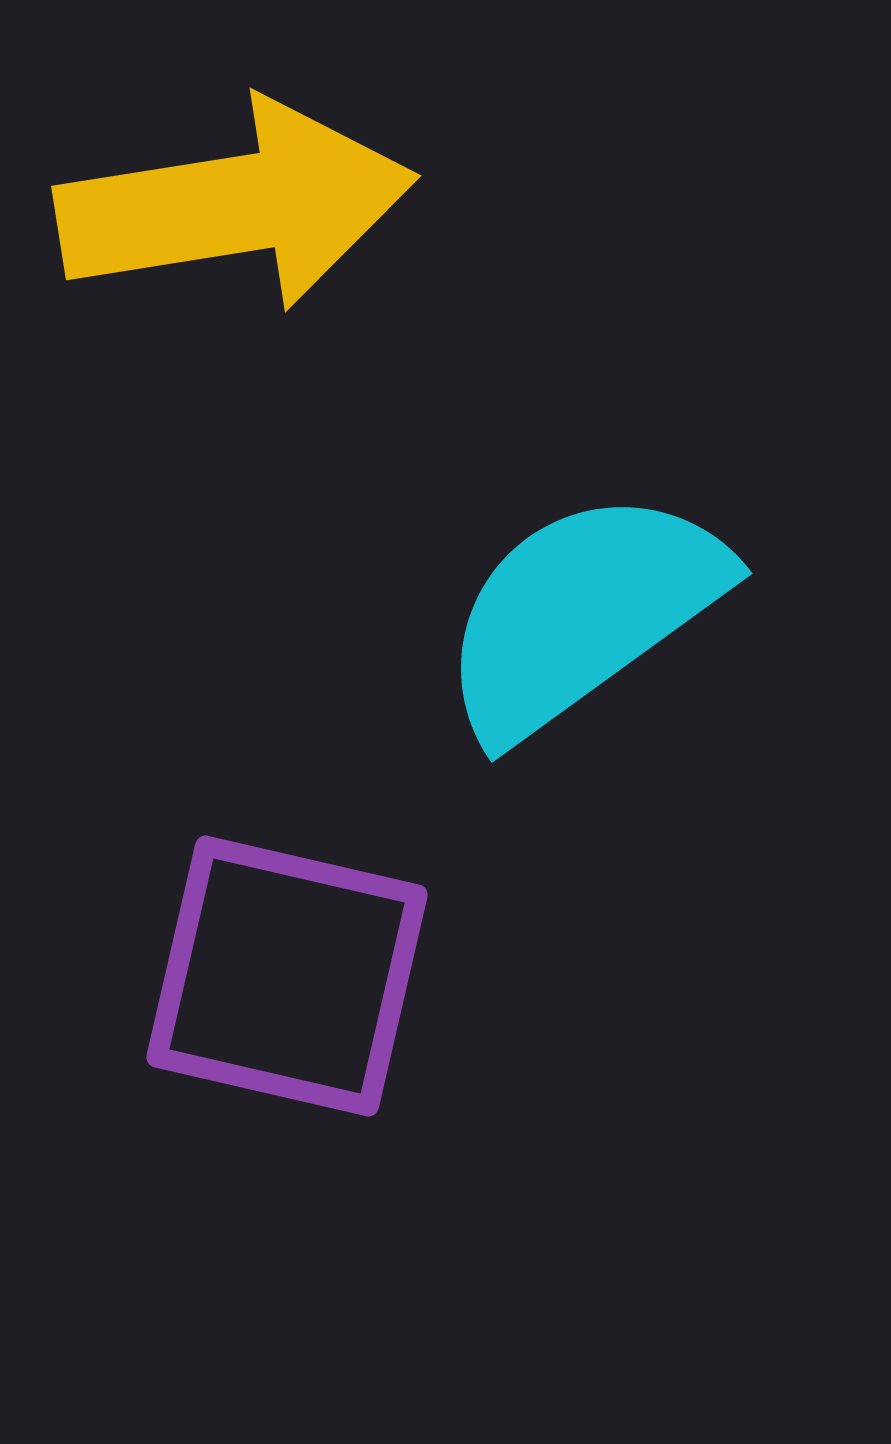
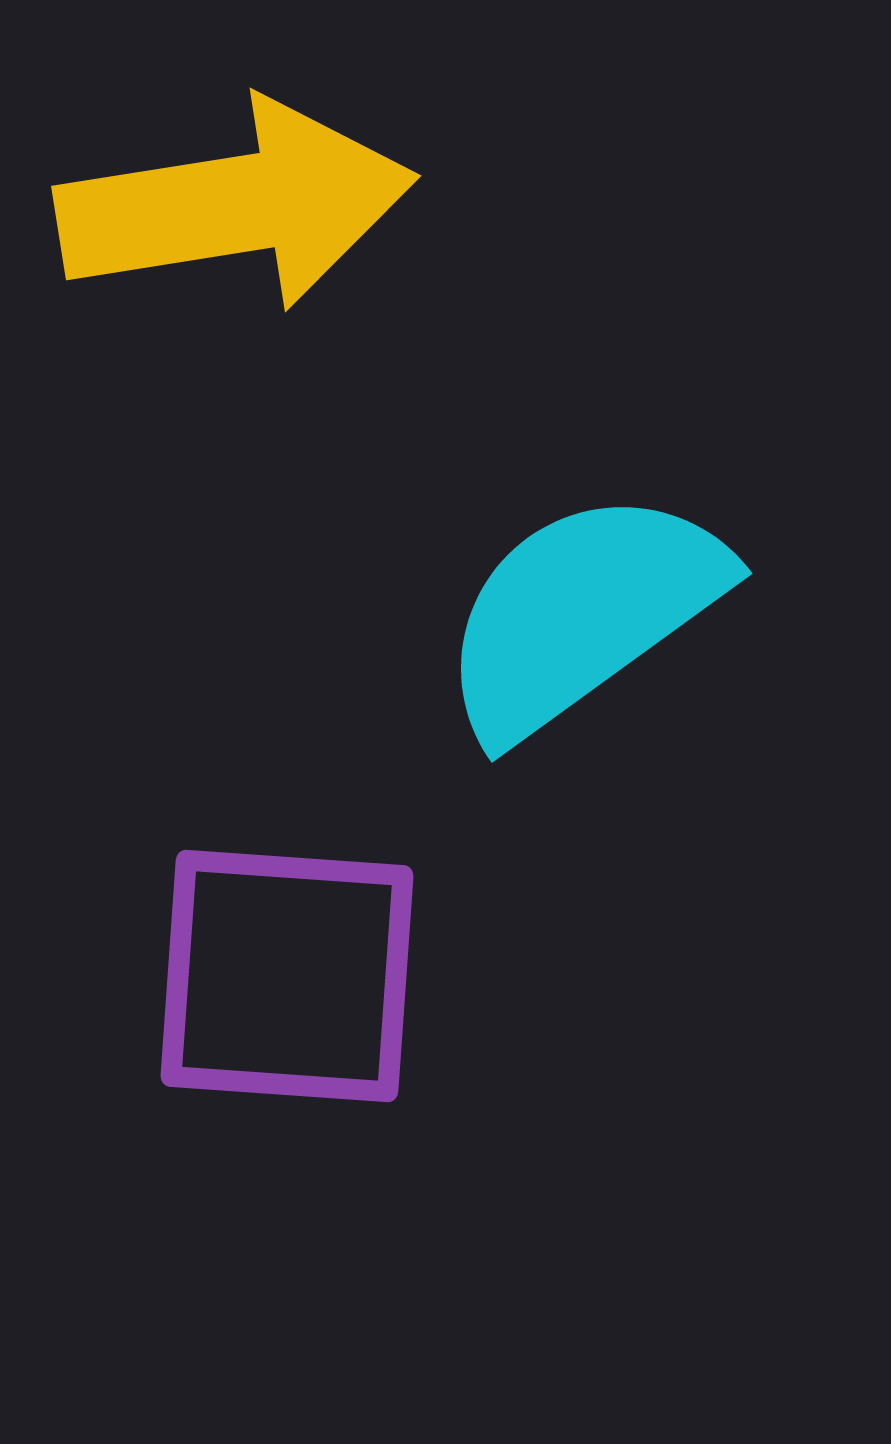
purple square: rotated 9 degrees counterclockwise
